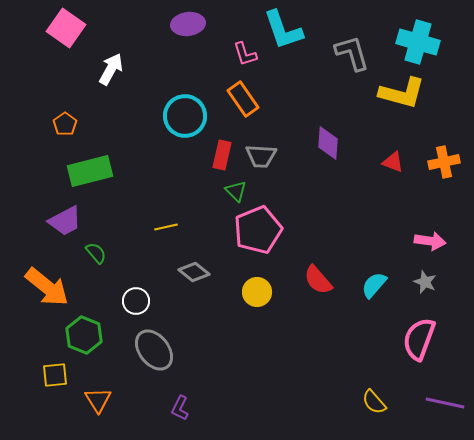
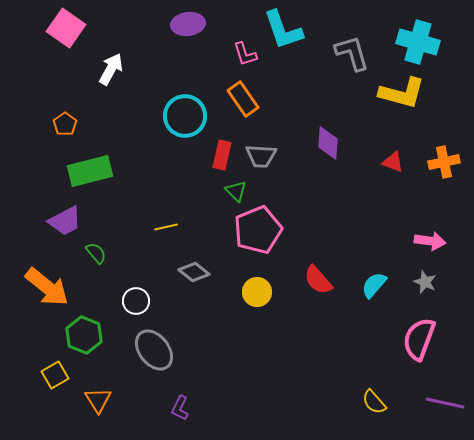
yellow square: rotated 24 degrees counterclockwise
